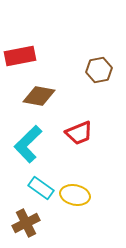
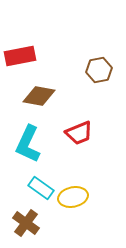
cyan L-shape: rotated 21 degrees counterclockwise
yellow ellipse: moved 2 px left, 2 px down; rotated 24 degrees counterclockwise
brown cross: rotated 28 degrees counterclockwise
